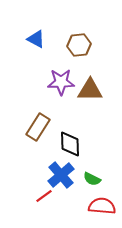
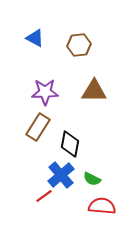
blue triangle: moved 1 px left, 1 px up
purple star: moved 16 px left, 10 px down
brown triangle: moved 4 px right, 1 px down
black diamond: rotated 12 degrees clockwise
